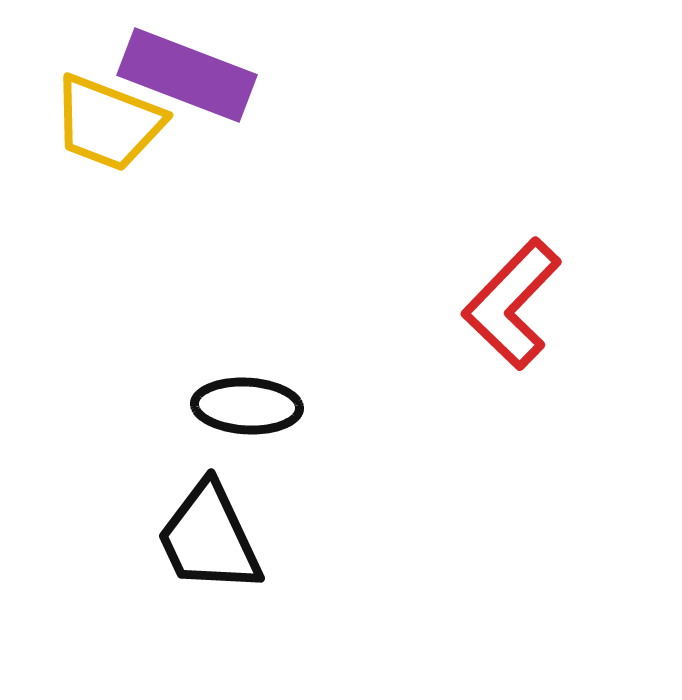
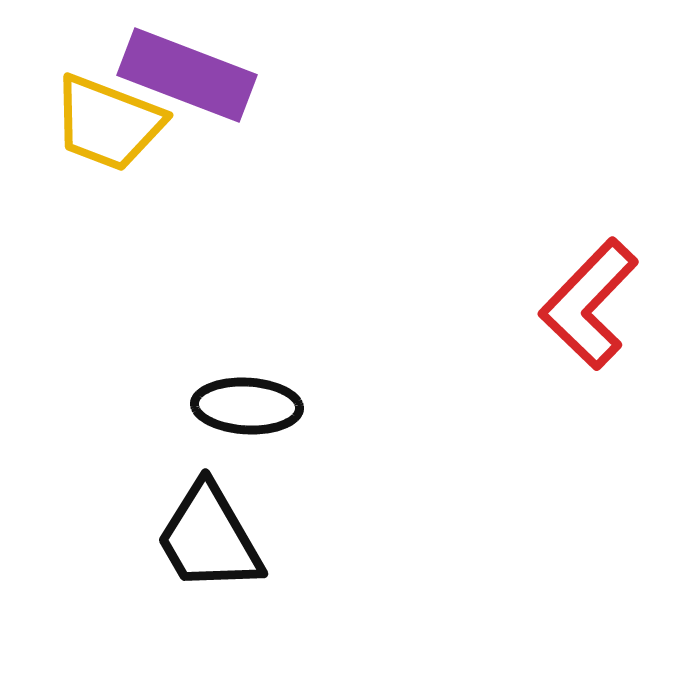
red L-shape: moved 77 px right
black trapezoid: rotated 5 degrees counterclockwise
